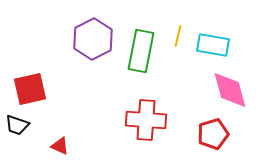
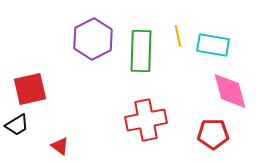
yellow line: rotated 25 degrees counterclockwise
green rectangle: rotated 9 degrees counterclockwise
pink diamond: moved 1 px down
red cross: rotated 15 degrees counterclockwise
black trapezoid: rotated 50 degrees counterclockwise
red pentagon: rotated 16 degrees clockwise
red triangle: rotated 12 degrees clockwise
